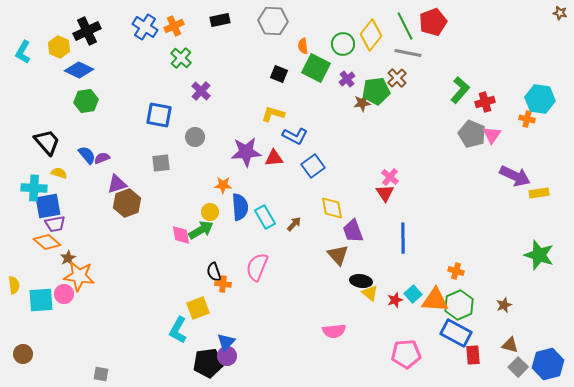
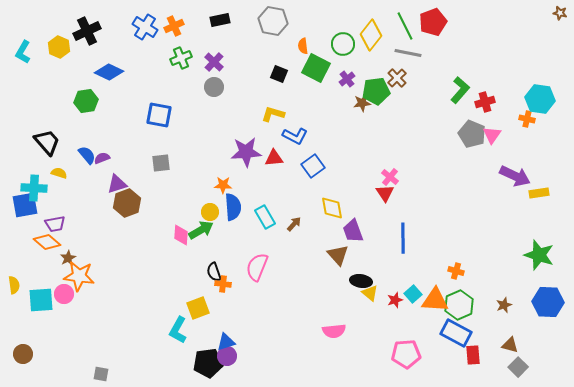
gray hexagon at (273, 21): rotated 8 degrees clockwise
green cross at (181, 58): rotated 25 degrees clockwise
blue diamond at (79, 70): moved 30 px right, 2 px down
purple cross at (201, 91): moved 13 px right, 29 px up
gray circle at (195, 137): moved 19 px right, 50 px up
blue square at (48, 206): moved 23 px left, 1 px up
blue semicircle at (240, 207): moved 7 px left
pink diamond at (181, 235): rotated 15 degrees clockwise
blue triangle at (226, 342): rotated 30 degrees clockwise
blue hexagon at (548, 364): moved 62 px up; rotated 16 degrees clockwise
